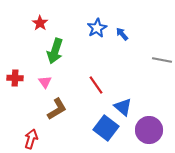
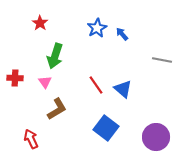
green arrow: moved 5 px down
blue triangle: moved 18 px up
purple circle: moved 7 px right, 7 px down
red arrow: rotated 42 degrees counterclockwise
